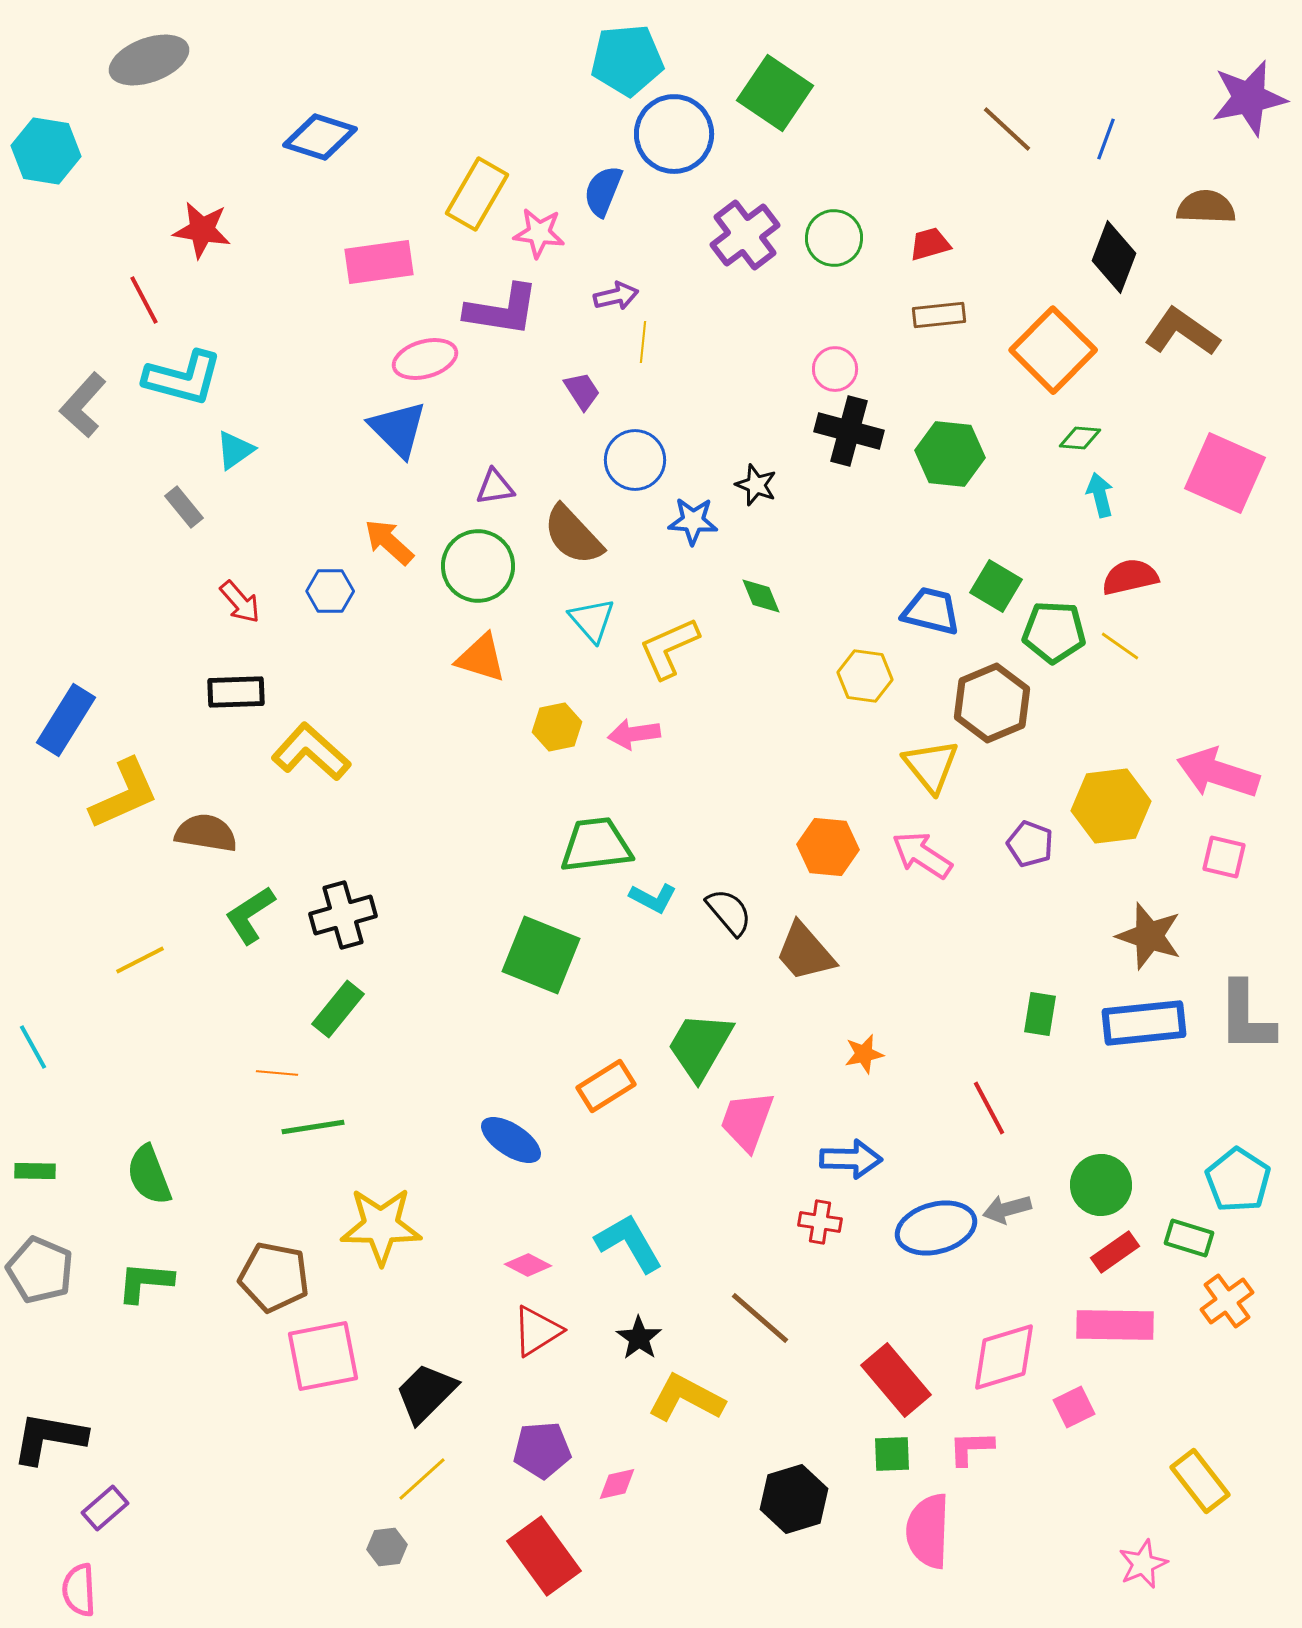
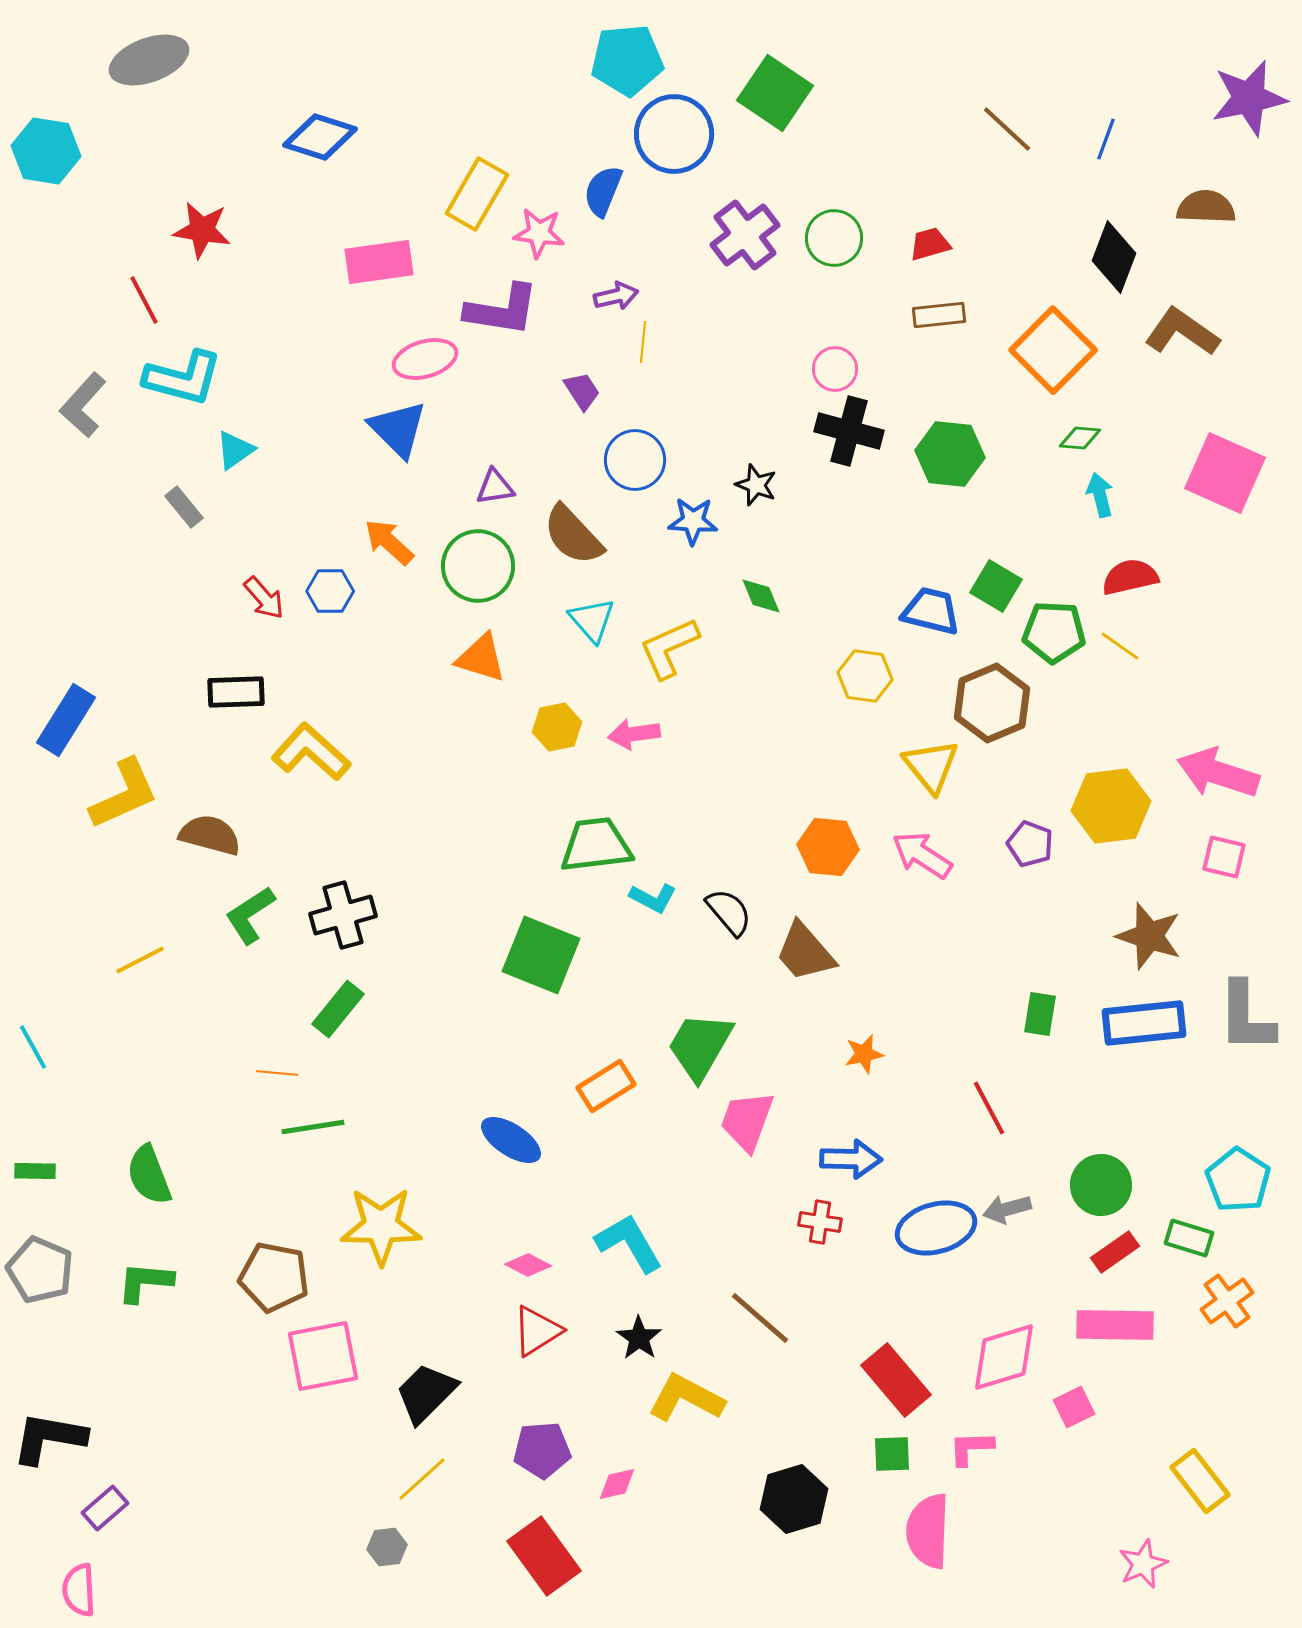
red arrow at (240, 602): moved 24 px right, 4 px up
brown semicircle at (206, 833): moved 4 px right, 2 px down; rotated 6 degrees clockwise
